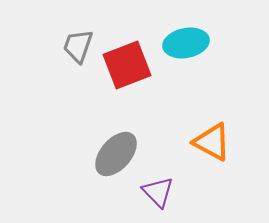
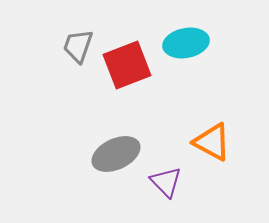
gray ellipse: rotated 24 degrees clockwise
purple triangle: moved 8 px right, 10 px up
